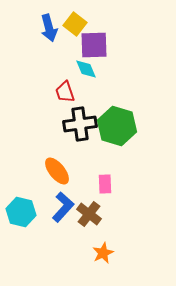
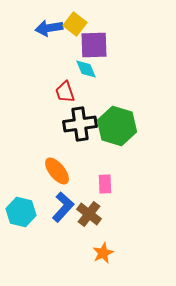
blue arrow: rotated 96 degrees clockwise
